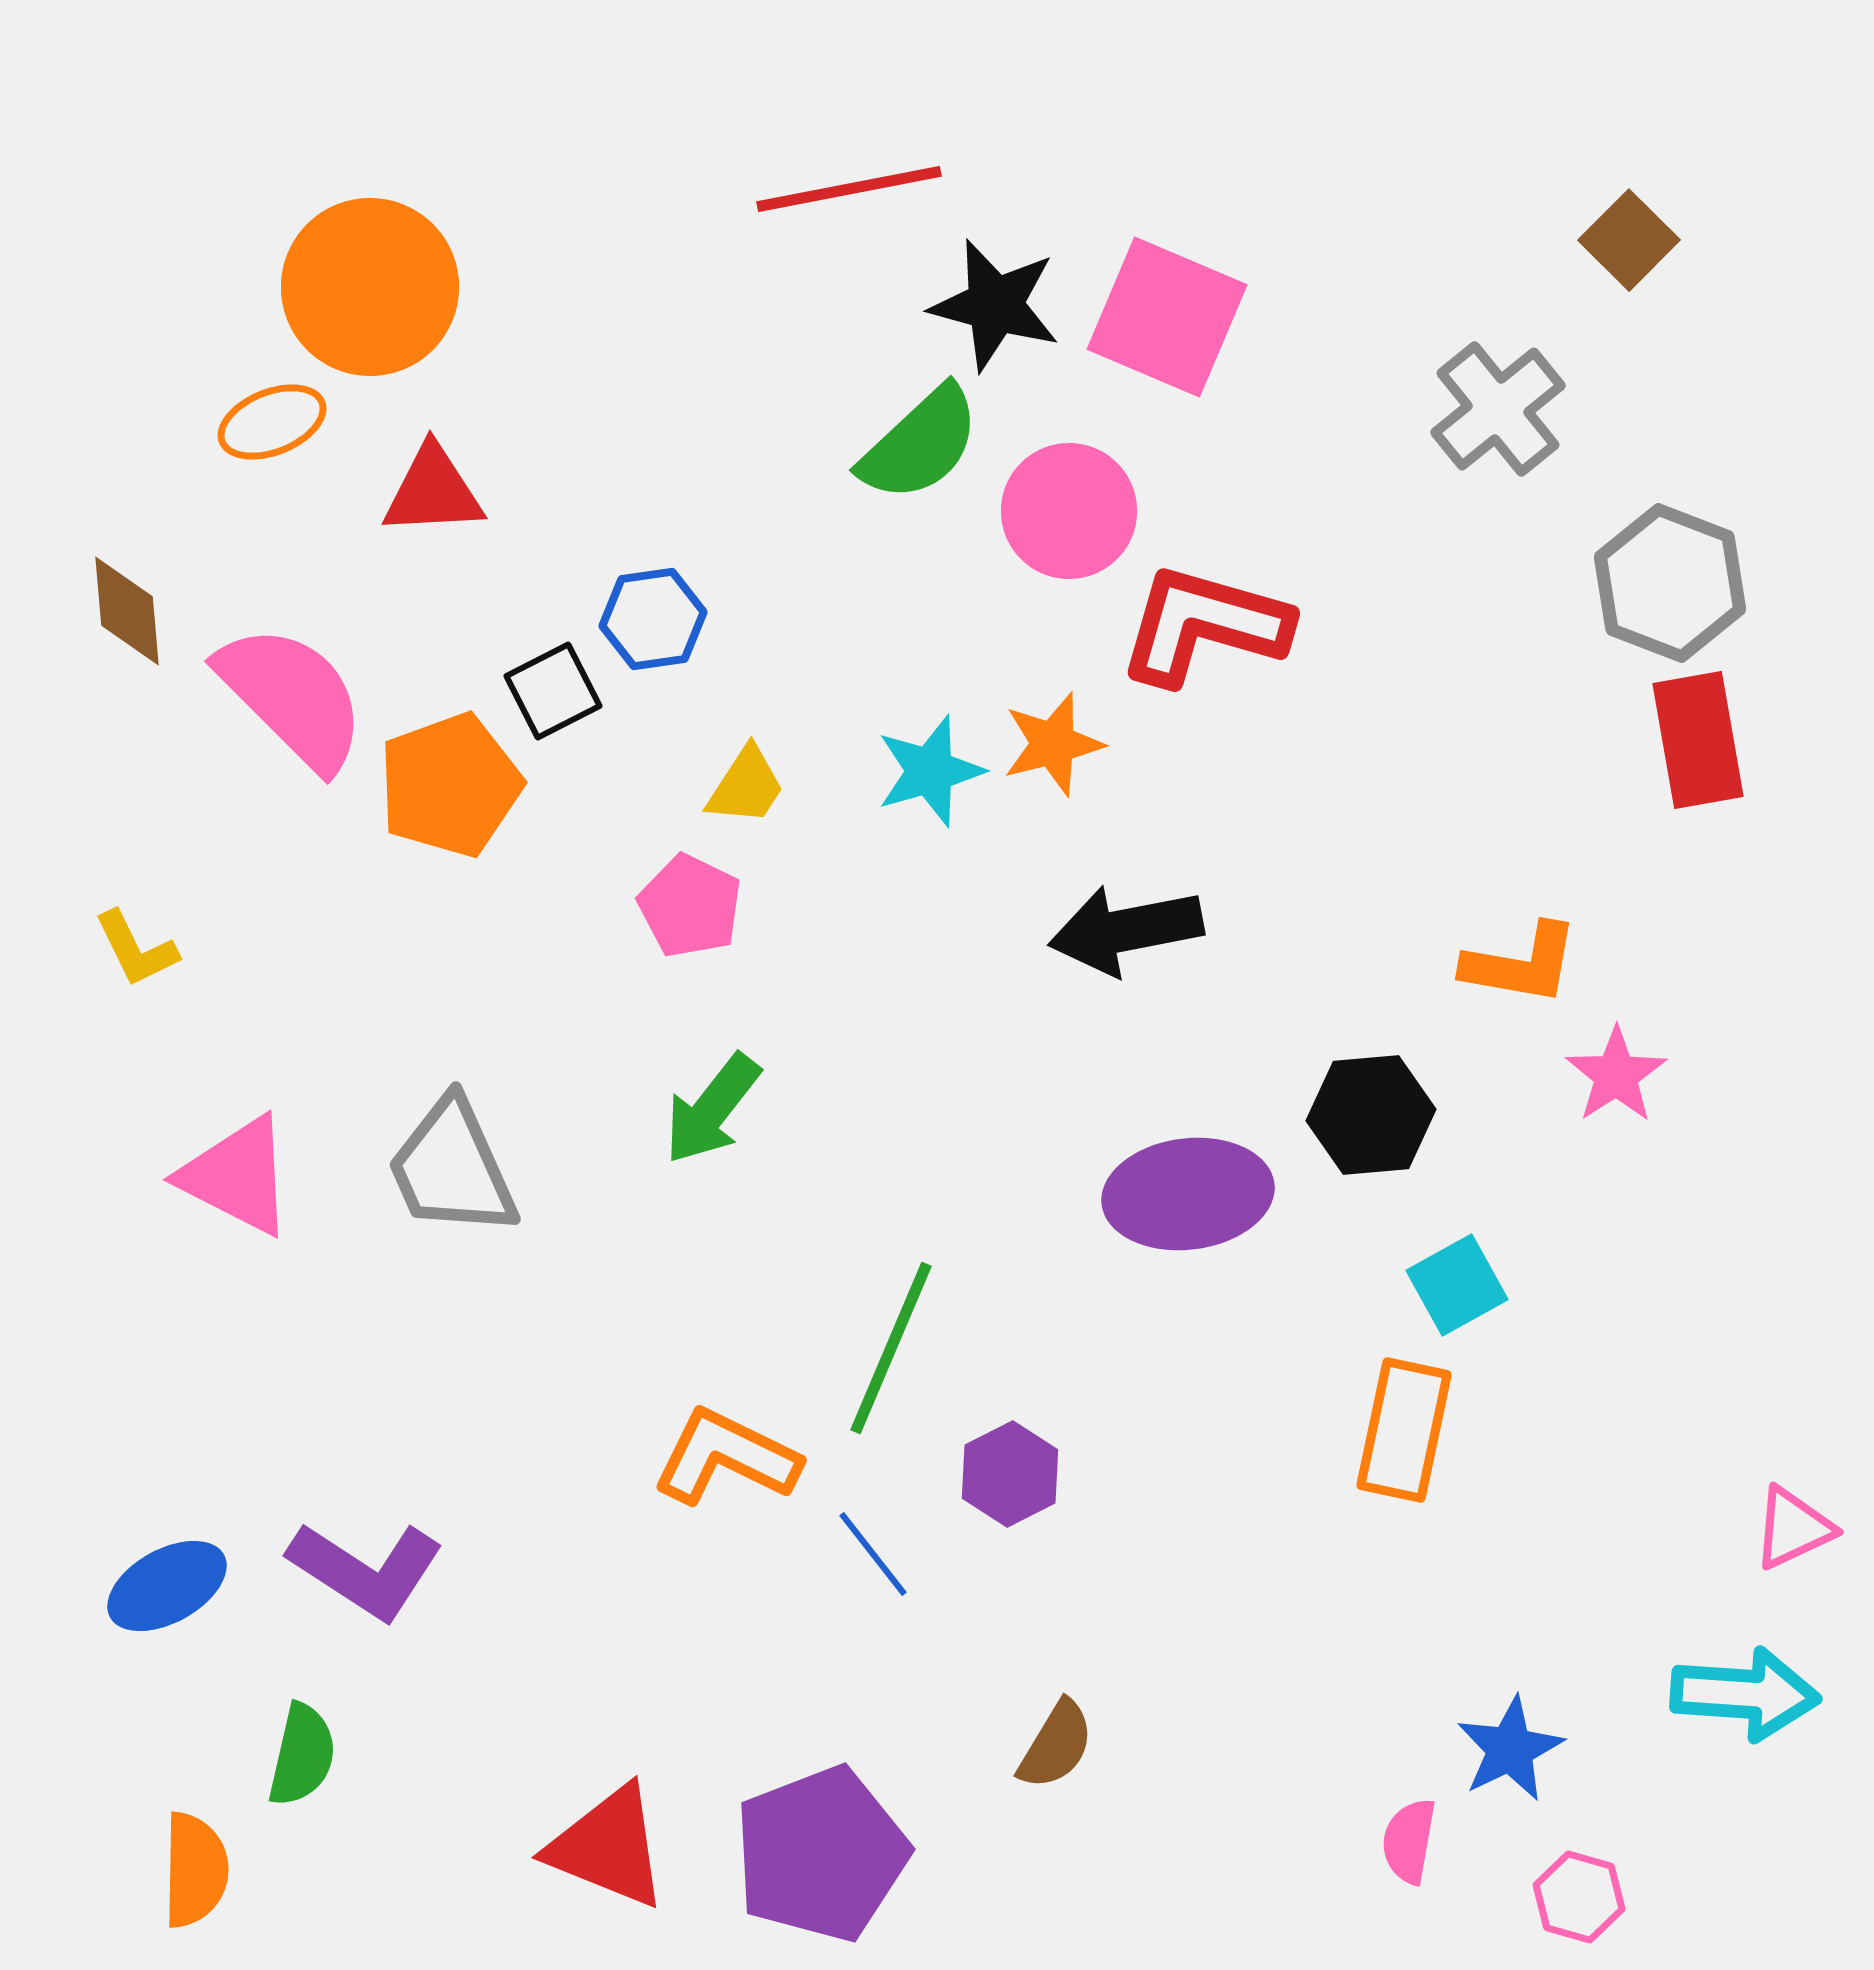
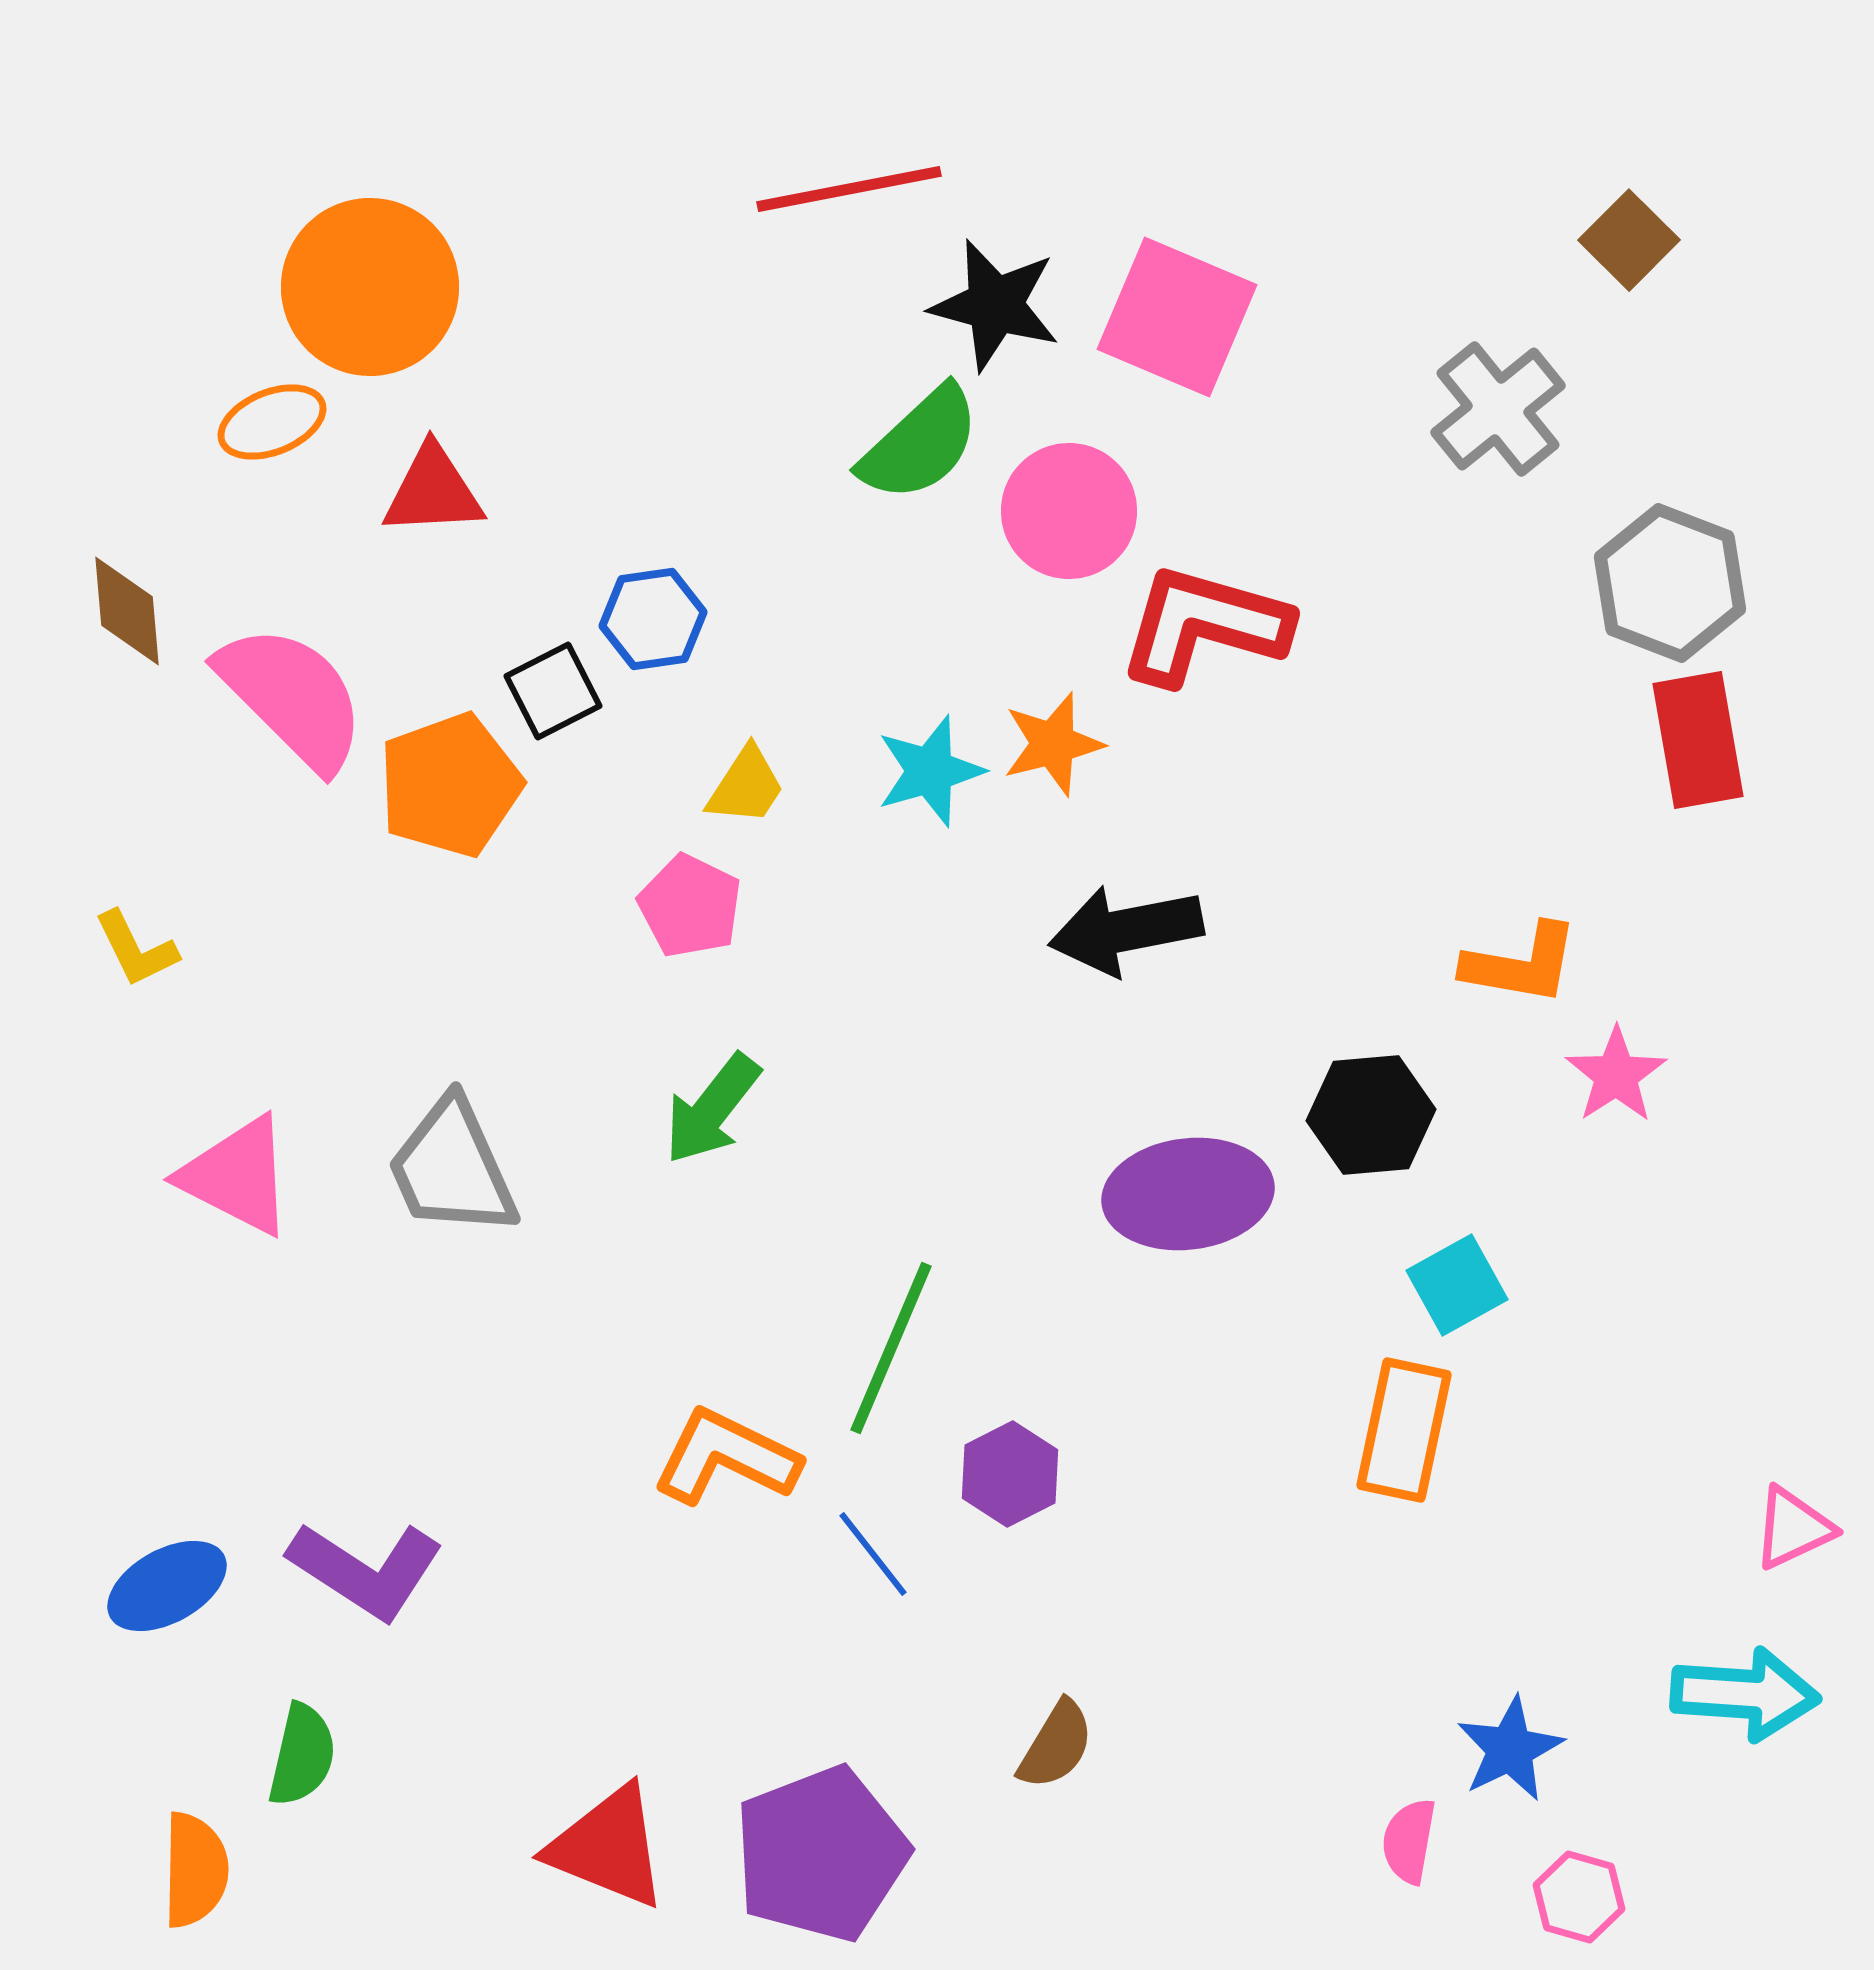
pink square at (1167, 317): moved 10 px right
